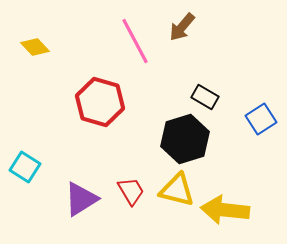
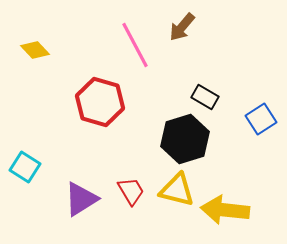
pink line: moved 4 px down
yellow diamond: moved 3 px down
